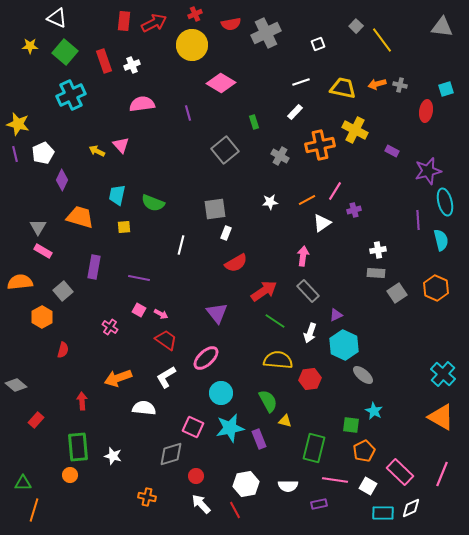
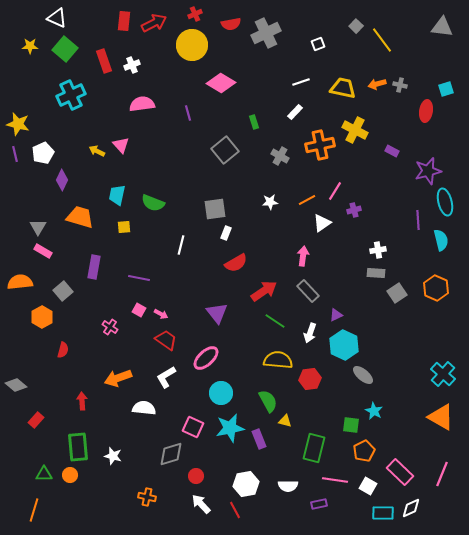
green square at (65, 52): moved 3 px up
green triangle at (23, 483): moved 21 px right, 9 px up
